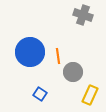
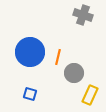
orange line: moved 1 px down; rotated 21 degrees clockwise
gray circle: moved 1 px right, 1 px down
blue square: moved 10 px left; rotated 16 degrees counterclockwise
